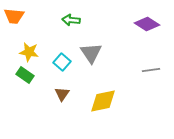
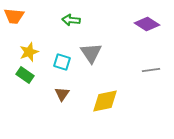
yellow star: rotated 30 degrees counterclockwise
cyan square: rotated 24 degrees counterclockwise
yellow diamond: moved 2 px right
